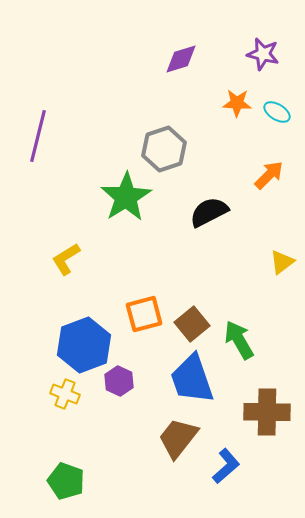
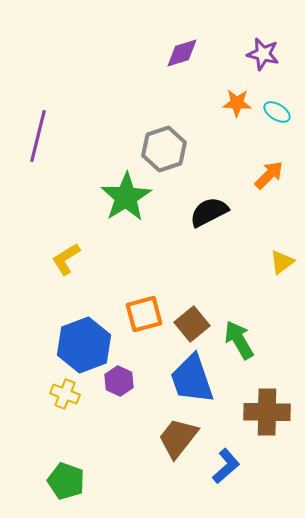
purple diamond: moved 1 px right, 6 px up
